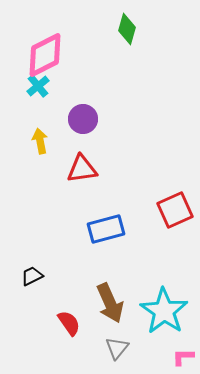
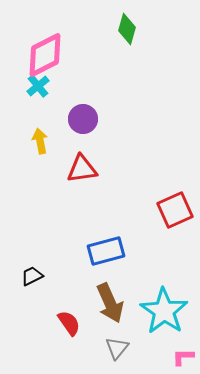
blue rectangle: moved 22 px down
